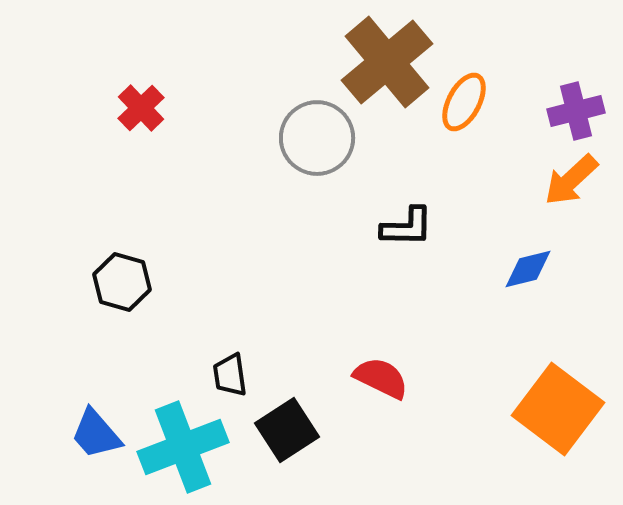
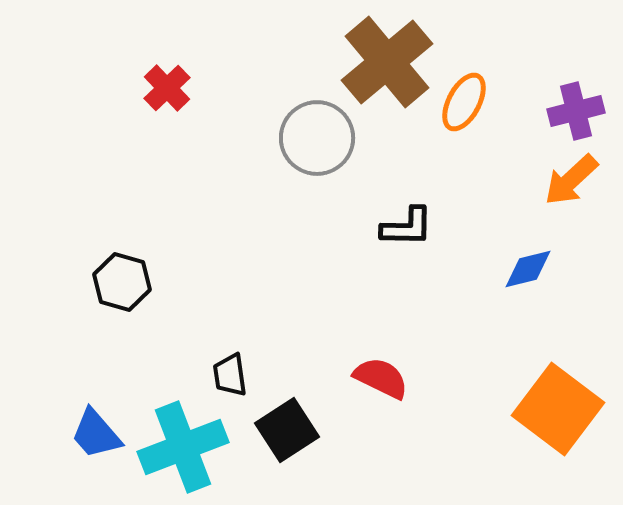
red cross: moved 26 px right, 20 px up
